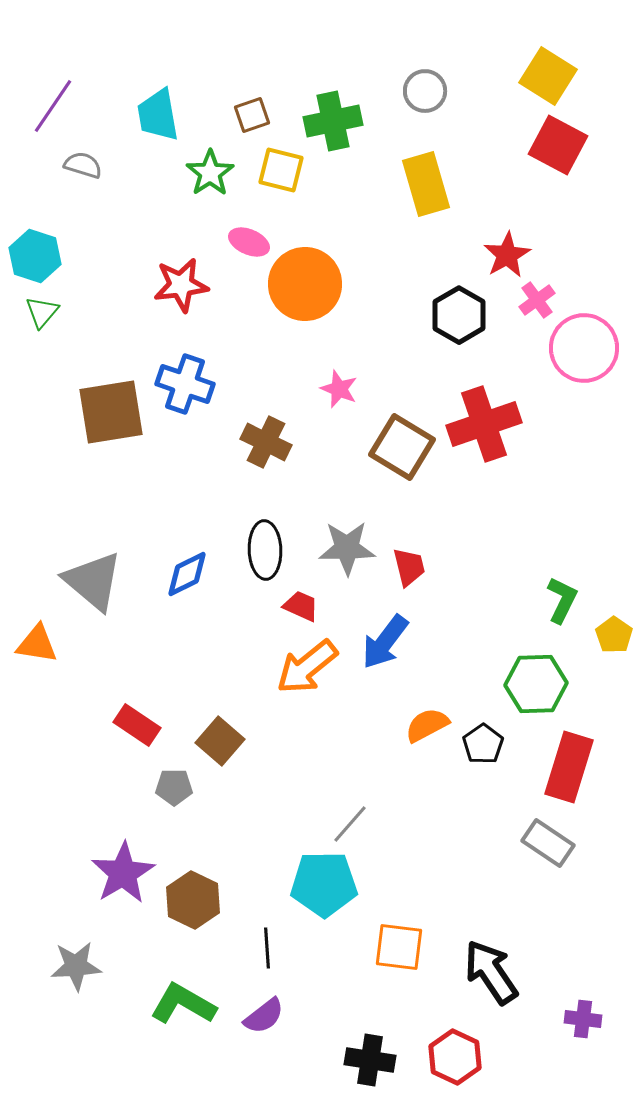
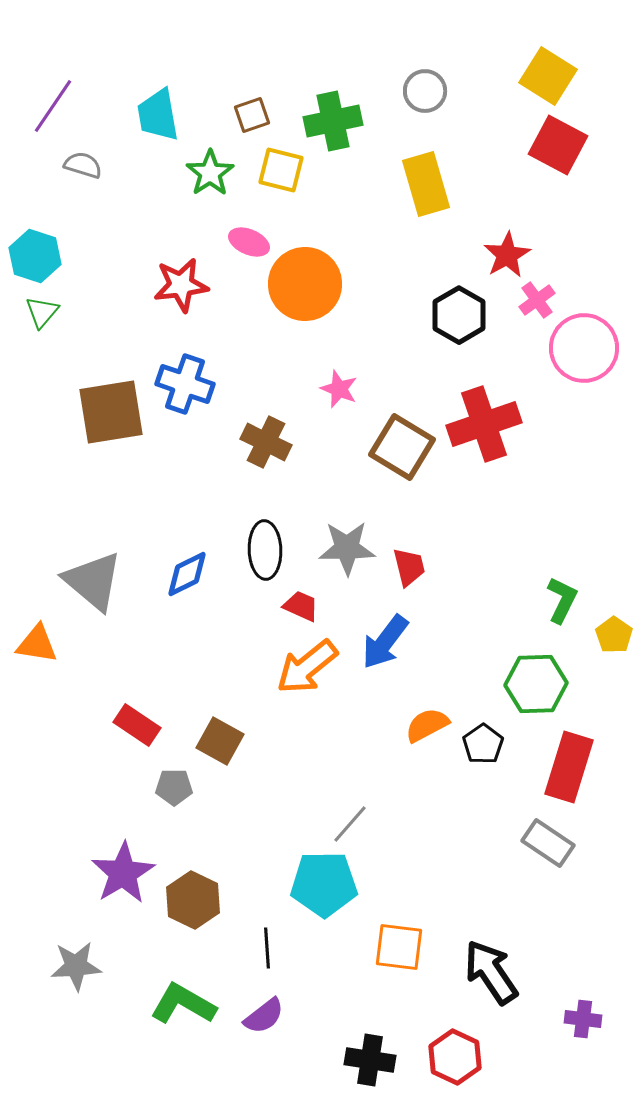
brown square at (220, 741): rotated 12 degrees counterclockwise
